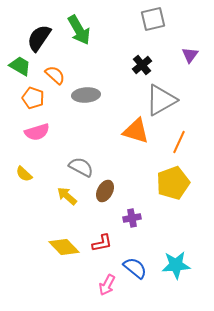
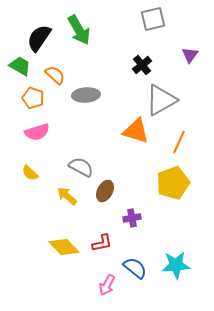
yellow semicircle: moved 6 px right, 1 px up
